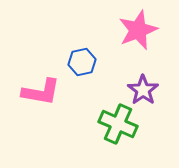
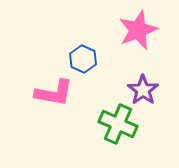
blue hexagon: moved 1 px right, 3 px up; rotated 24 degrees counterclockwise
pink L-shape: moved 13 px right, 1 px down
